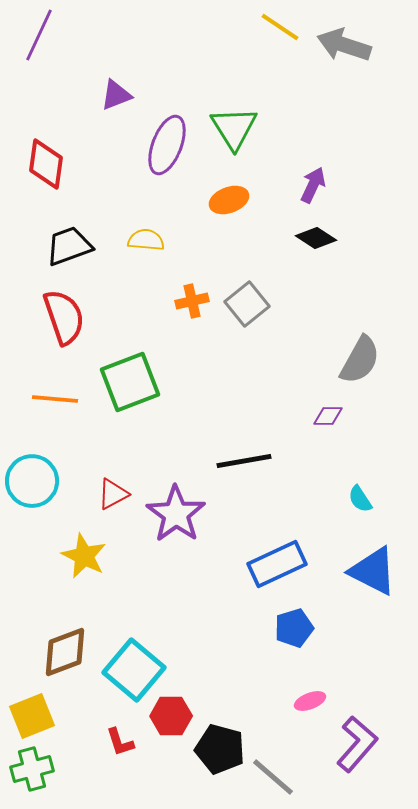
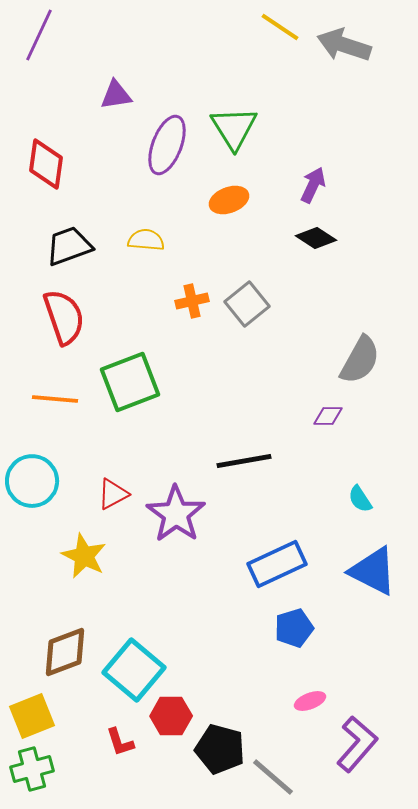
purple triangle: rotated 12 degrees clockwise
